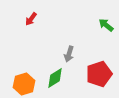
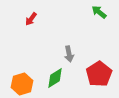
green arrow: moved 7 px left, 13 px up
gray arrow: rotated 28 degrees counterclockwise
red pentagon: rotated 15 degrees counterclockwise
orange hexagon: moved 2 px left
